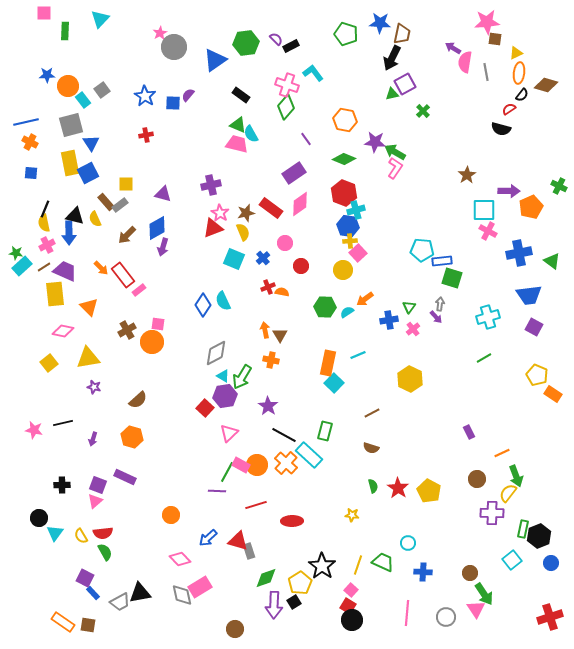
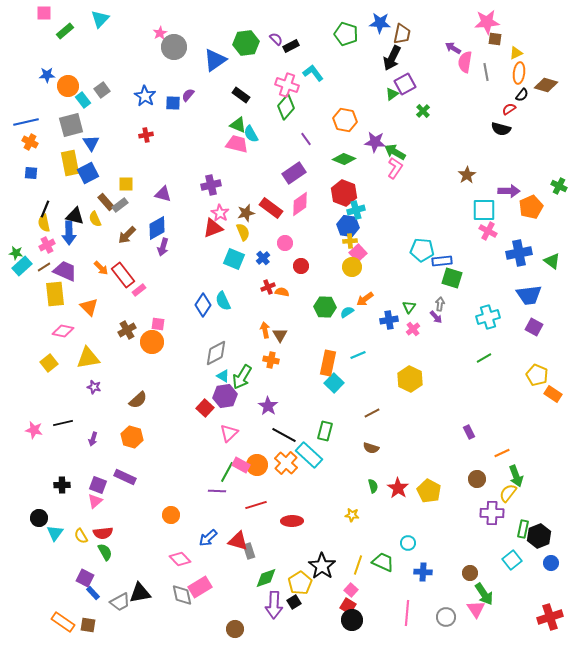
green rectangle at (65, 31): rotated 48 degrees clockwise
green triangle at (392, 94): rotated 24 degrees counterclockwise
yellow circle at (343, 270): moved 9 px right, 3 px up
